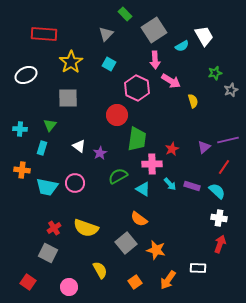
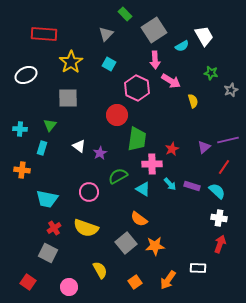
green star at (215, 73): moved 4 px left; rotated 24 degrees clockwise
pink circle at (75, 183): moved 14 px right, 9 px down
cyan trapezoid at (47, 187): moved 12 px down
orange star at (156, 250): moved 1 px left, 4 px up; rotated 18 degrees counterclockwise
